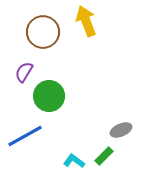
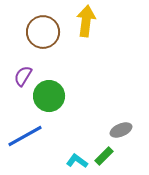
yellow arrow: rotated 28 degrees clockwise
purple semicircle: moved 1 px left, 4 px down
cyan L-shape: moved 3 px right
